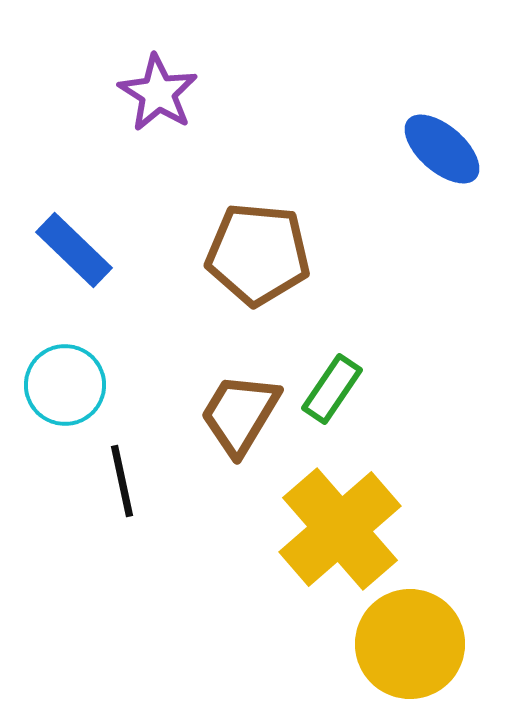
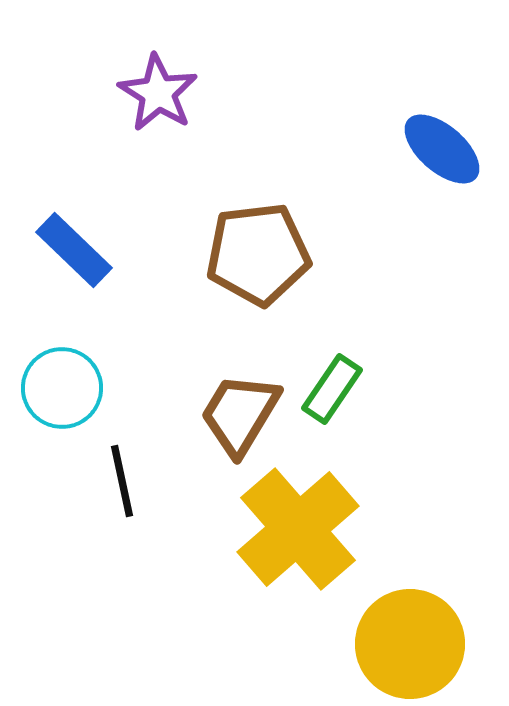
brown pentagon: rotated 12 degrees counterclockwise
cyan circle: moved 3 px left, 3 px down
yellow cross: moved 42 px left
